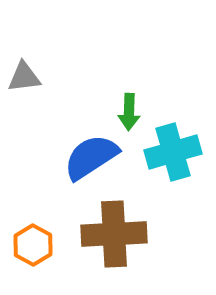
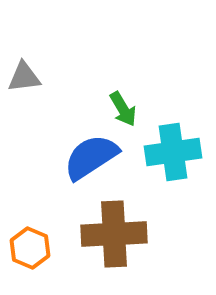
green arrow: moved 6 px left, 3 px up; rotated 33 degrees counterclockwise
cyan cross: rotated 8 degrees clockwise
orange hexagon: moved 3 px left, 3 px down; rotated 6 degrees counterclockwise
